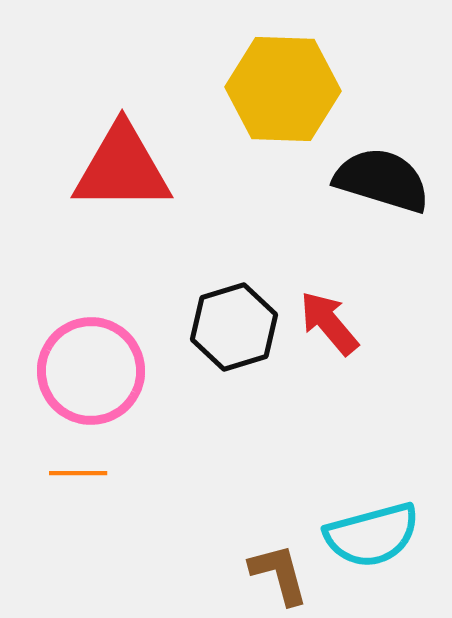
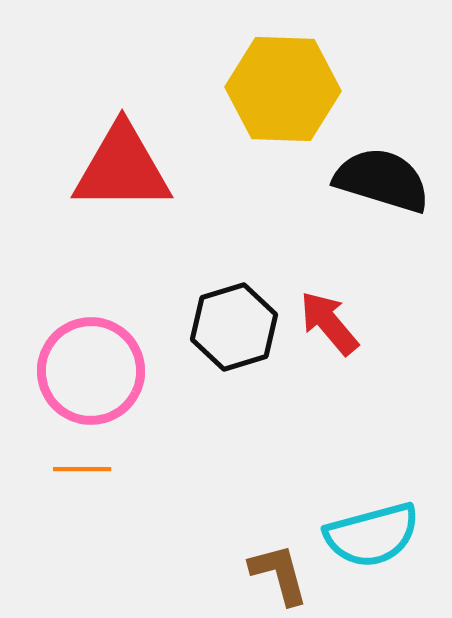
orange line: moved 4 px right, 4 px up
